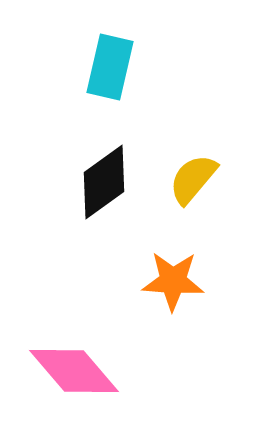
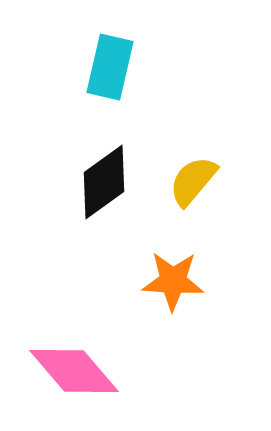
yellow semicircle: moved 2 px down
